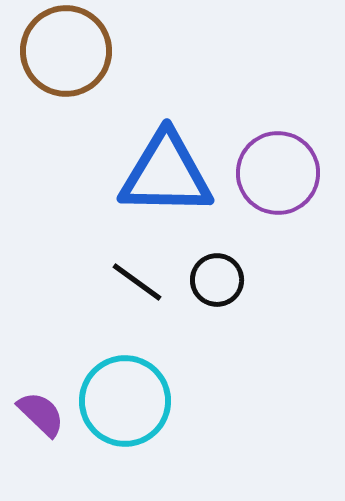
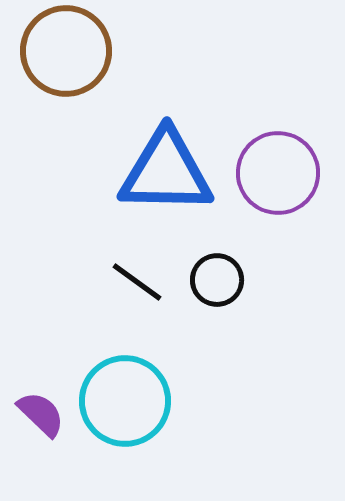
blue triangle: moved 2 px up
